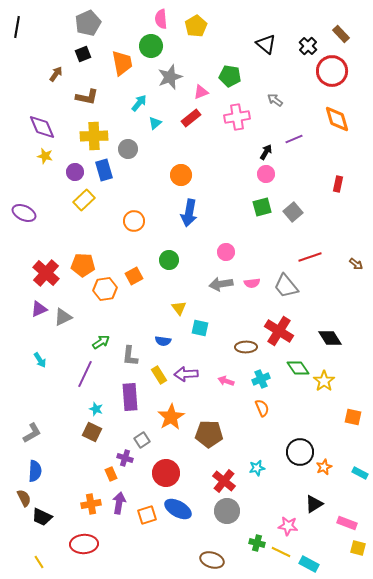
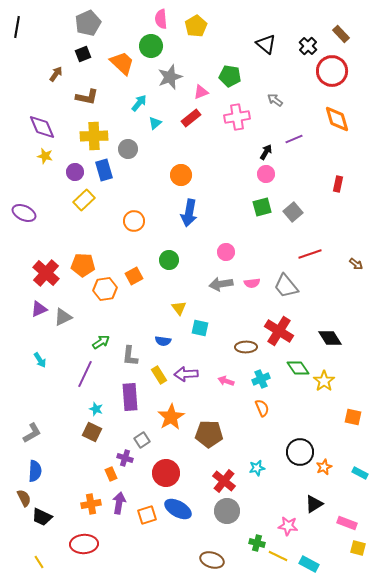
orange trapezoid at (122, 63): rotated 36 degrees counterclockwise
red line at (310, 257): moved 3 px up
yellow line at (281, 552): moved 3 px left, 4 px down
